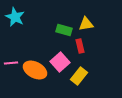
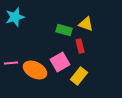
cyan star: rotated 30 degrees clockwise
yellow triangle: rotated 28 degrees clockwise
pink square: rotated 12 degrees clockwise
